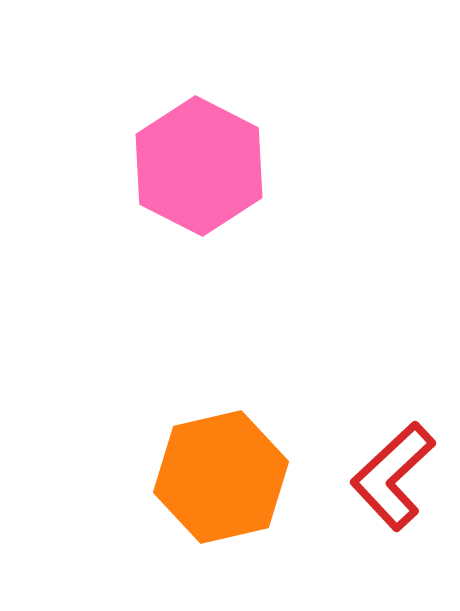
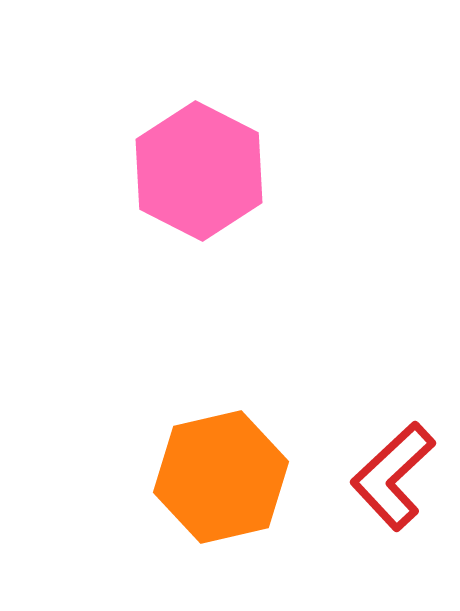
pink hexagon: moved 5 px down
